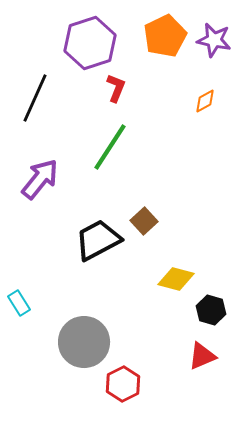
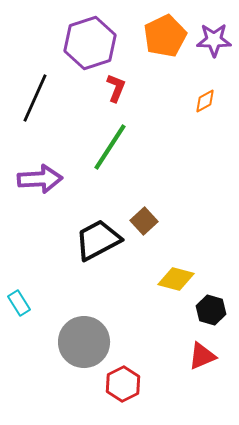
purple star: rotated 12 degrees counterclockwise
purple arrow: rotated 48 degrees clockwise
